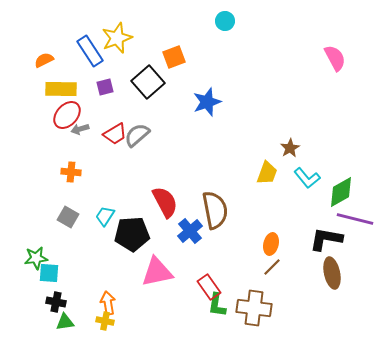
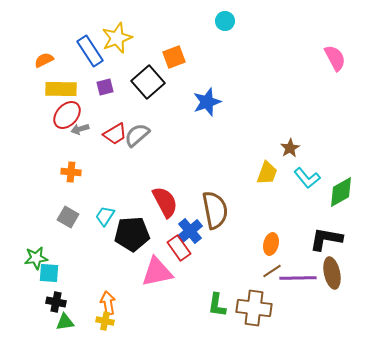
purple line: moved 57 px left, 59 px down; rotated 15 degrees counterclockwise
brown line: moved 4 px down; rotated 12 degrees clockwise
red rectangle: moved 30 px left, 39 px up
